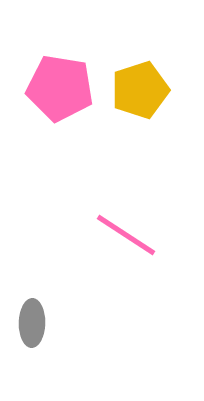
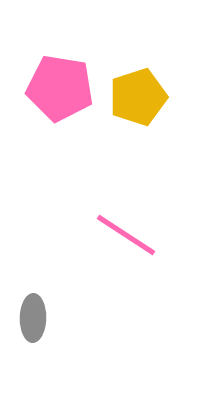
yellow pentagon: moved 2 px left, 7 px down
gray ellipse: moved 1 px right, 5 px up
